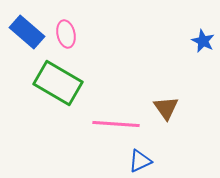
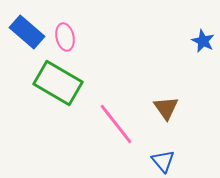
pink ellipse: moved 1 px left, 3 px down
pink line: rotated 48 degrees clockwise
blue triangle: moved 23 px right; rotated 45 degrees counterclockwise
